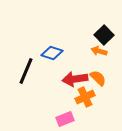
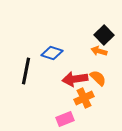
black line: rotated 12 degrees counterclockwise
orange cross: moved 1 px left, 1 px down
